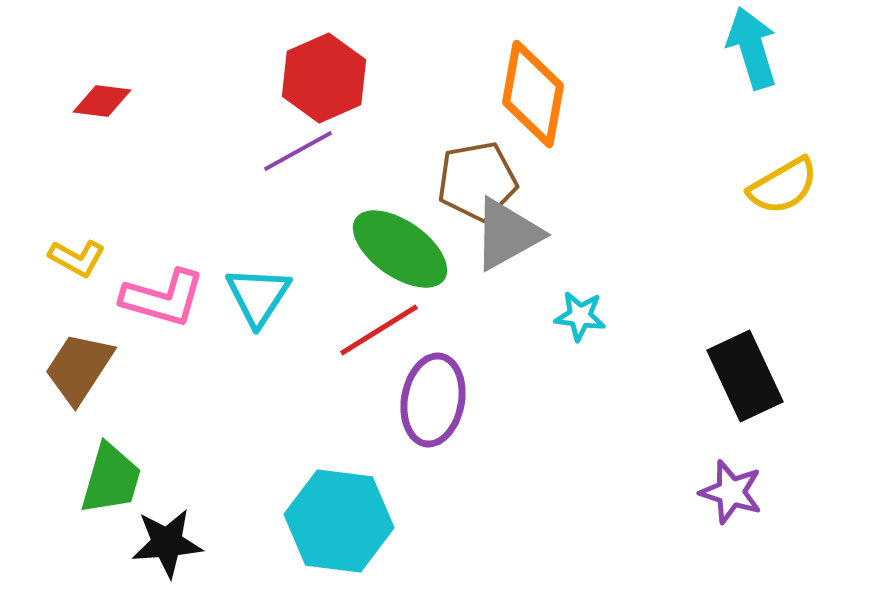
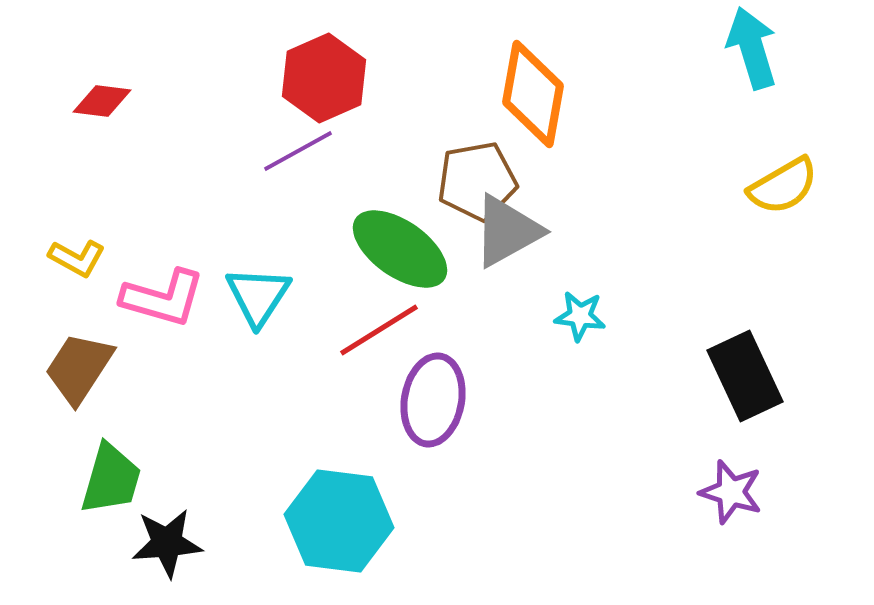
gray triangle: moved 3 px up
